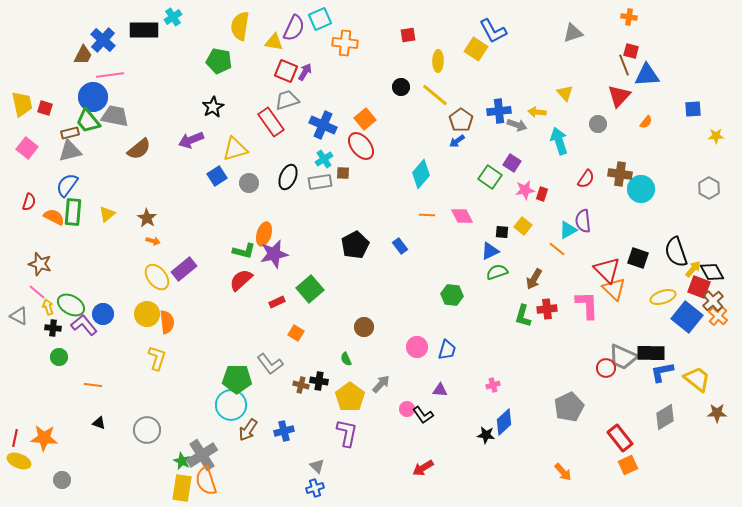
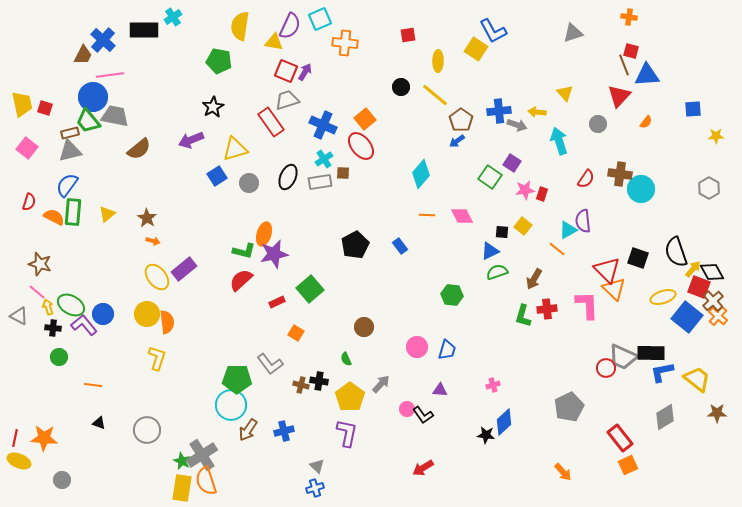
purple semicircle at (294, 28): moved 4 px left, 2 px up
